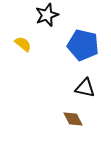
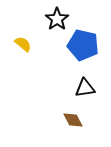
black star: moved 10 px right, 4 px down; rotated 15 degrees counterclockwise
black triangle: rotated 20 degrees counterclockwise
brown diamond: moved 1 px down
